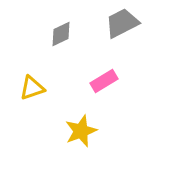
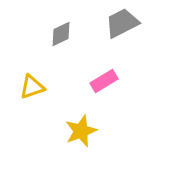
yellow triangle: moved 1 px up
